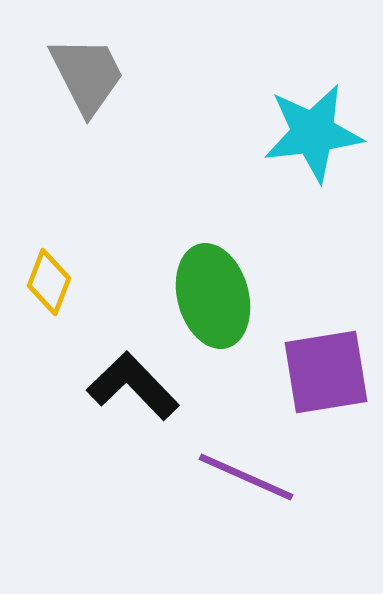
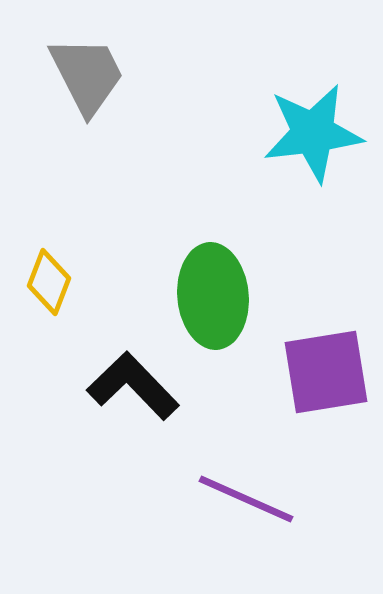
green ellipse: rotated 10 degrees clockwise
purple line: moved 22 px down
